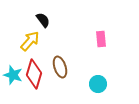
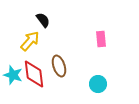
brown ellipse: moved 1 px left, 1 px up
red diamond: rotated 24 degrees counterclockwise
